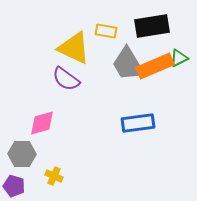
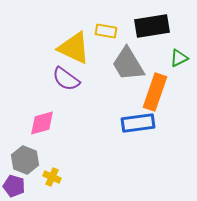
orange rectangle: moved 26 px down; rotated 48 degrees counterclockwise
gray hexagon: moved 3 px right, 6 px down; rotated 20 degrees clockwise
yellow cross: moved 2 px left, 1 px down
